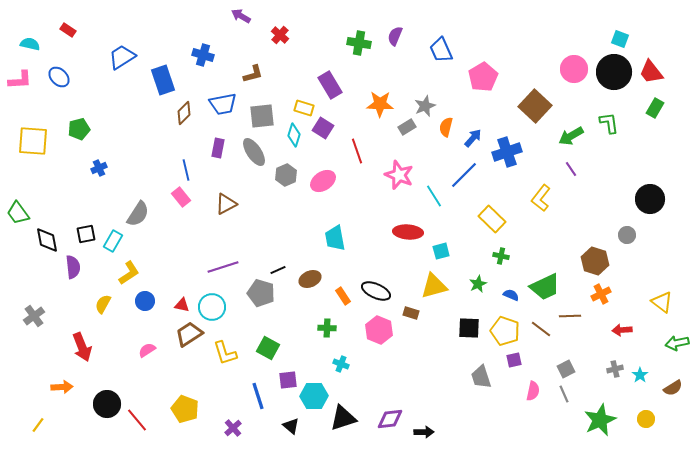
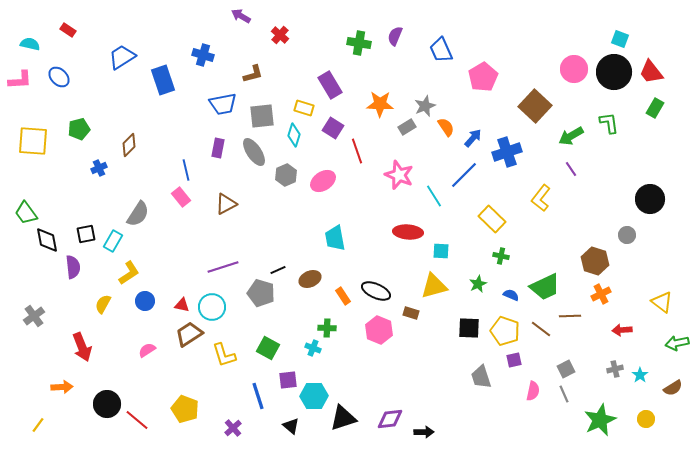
brown diamond at (184, 113): moved 55 px left, 32 px down
orange semicircle at (446, 127): rotated 132 degrees clockwise
purple square at (323, 128): moved 10 px right
green trapezoid at (18, 213): moved 8 px right
cyan square at (441, 251): rotated 18 degrees clockwise
yellow L-shape at (225, 353): moved 1 px left, 2 px down
cyan cross at (341, 364): moved 28 px left, 16 px up
red line at (137, 420): rotated 10 degrees counterclockwise
